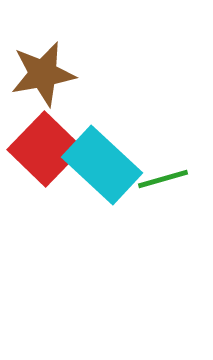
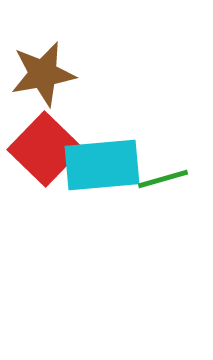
cyan rectangle: rotated 48 degrees counterclockwise
